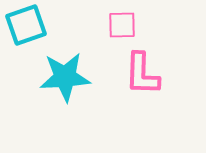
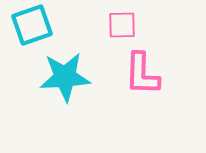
cyan square: moved 6 px right
